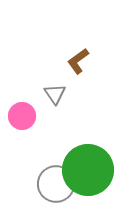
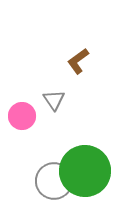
gray triangle: moved 1 px left, 6 px down
green circle: moved 3 px left, 1 px down
gray circle: moved 2 px left, 3 px up
